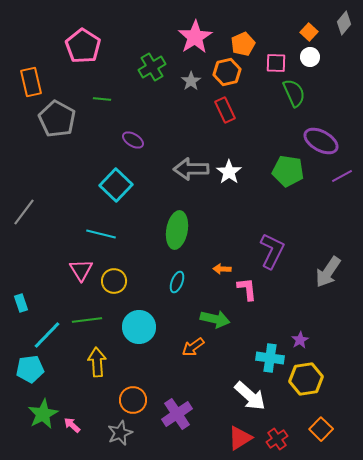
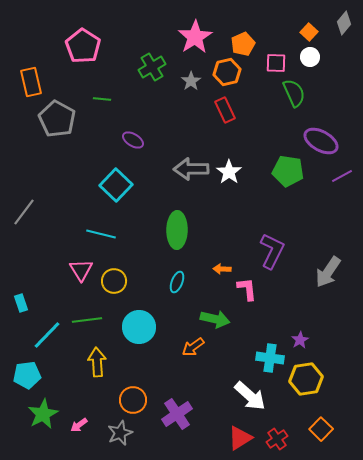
green ellipse at (177, 230): rotated 9 degrees counterclockwise
cyan pentagon at (30, 369): moved 3 px left, 6 px down
pink arrow at (72, 425): moved 7 px right; rotated 78 degrees counterclockwise
